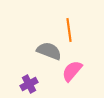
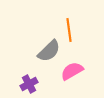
gray semicircle: rotated 115 degrees clockwise
pink semicircle: rotated 20 degrees clockwise
